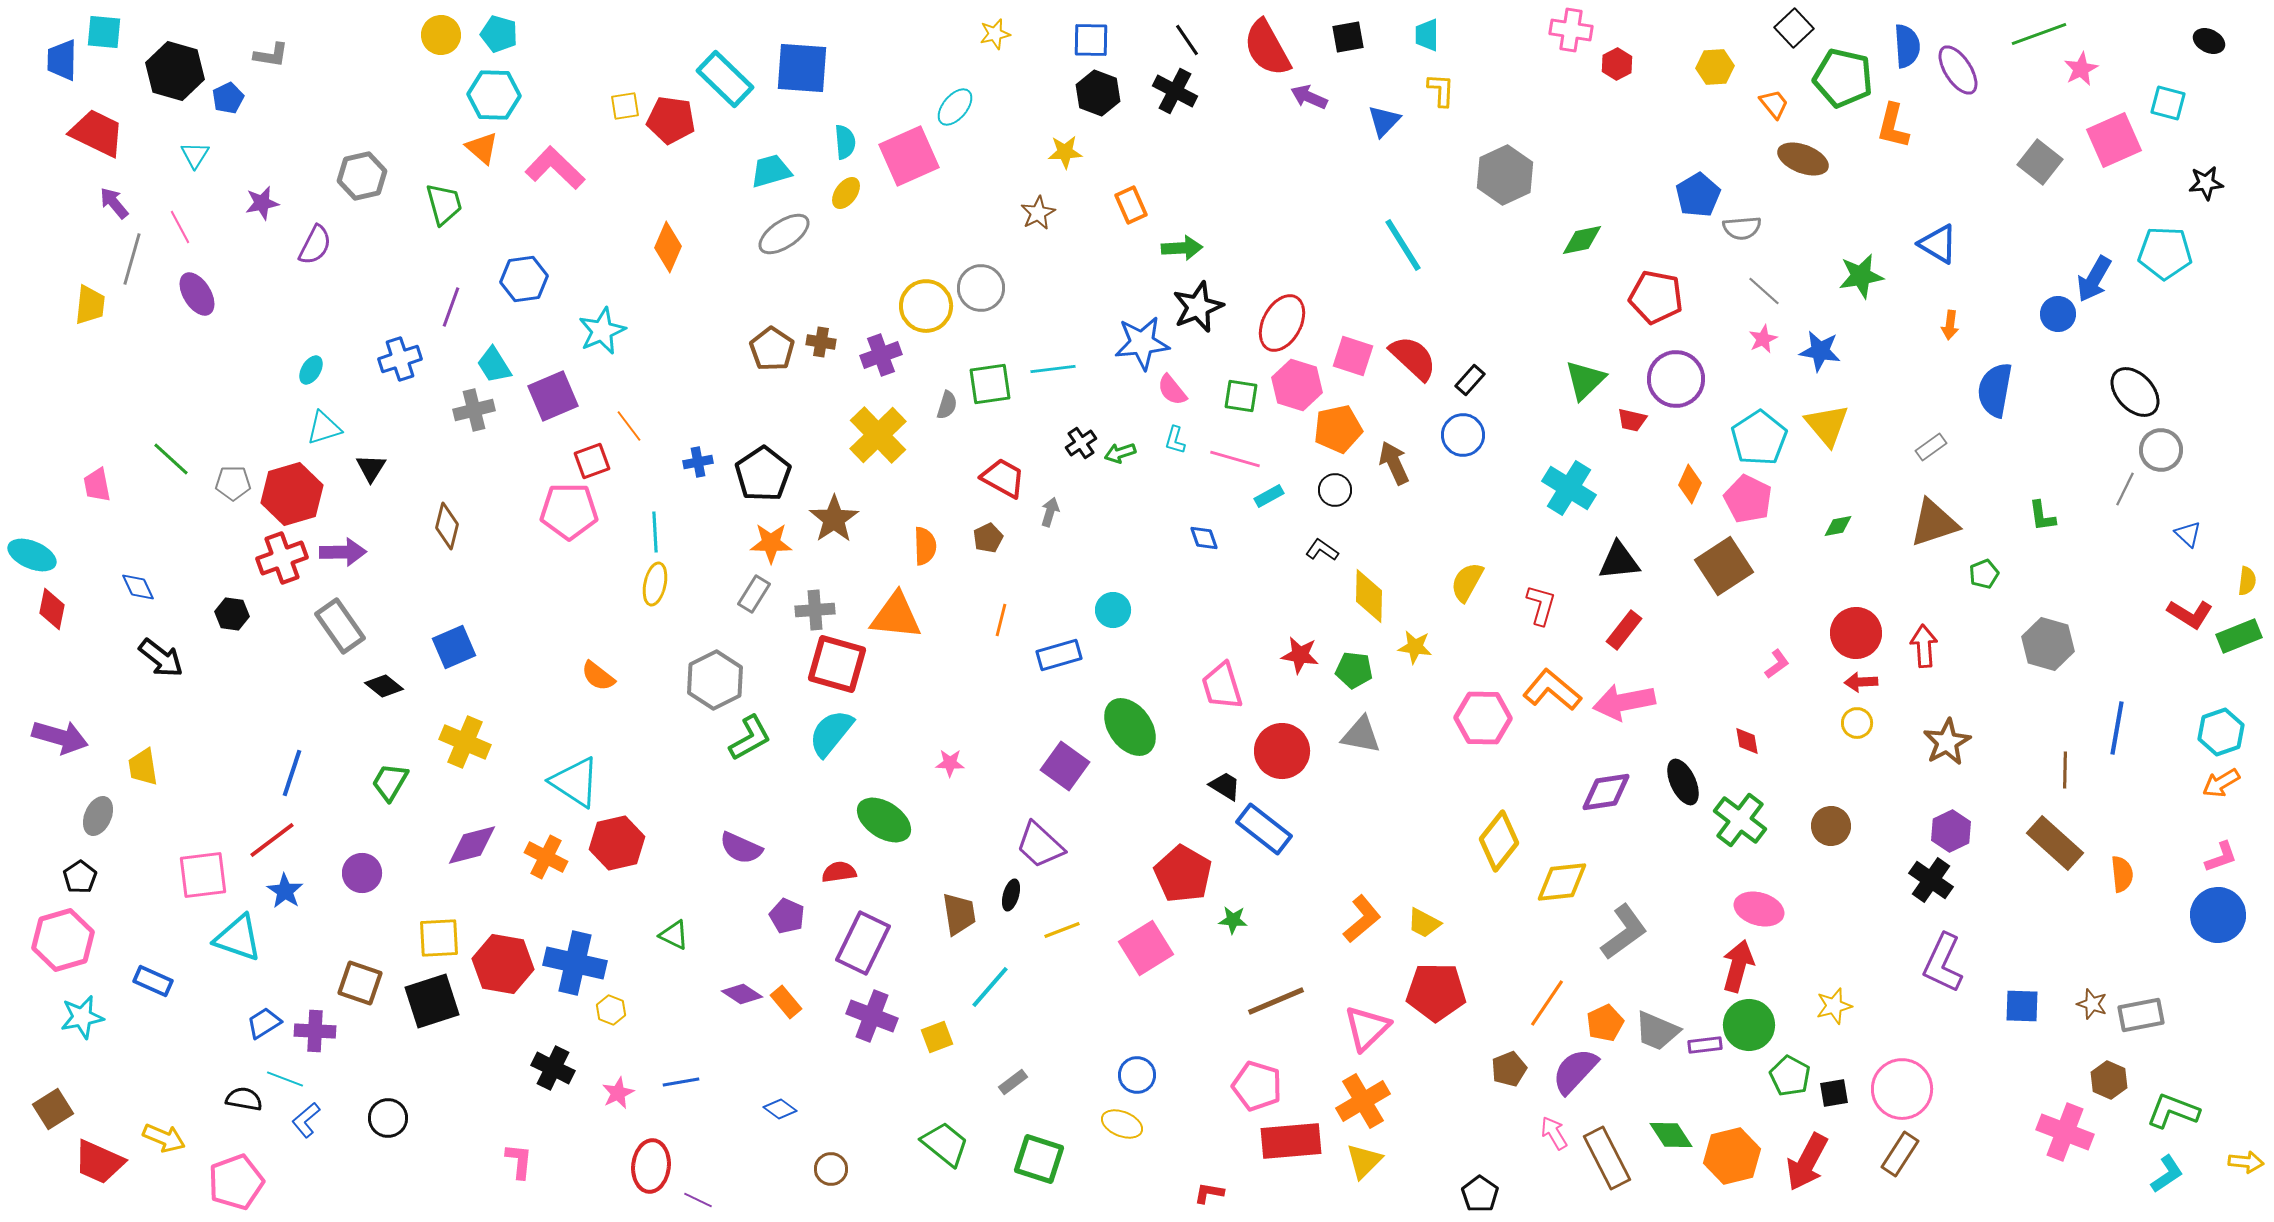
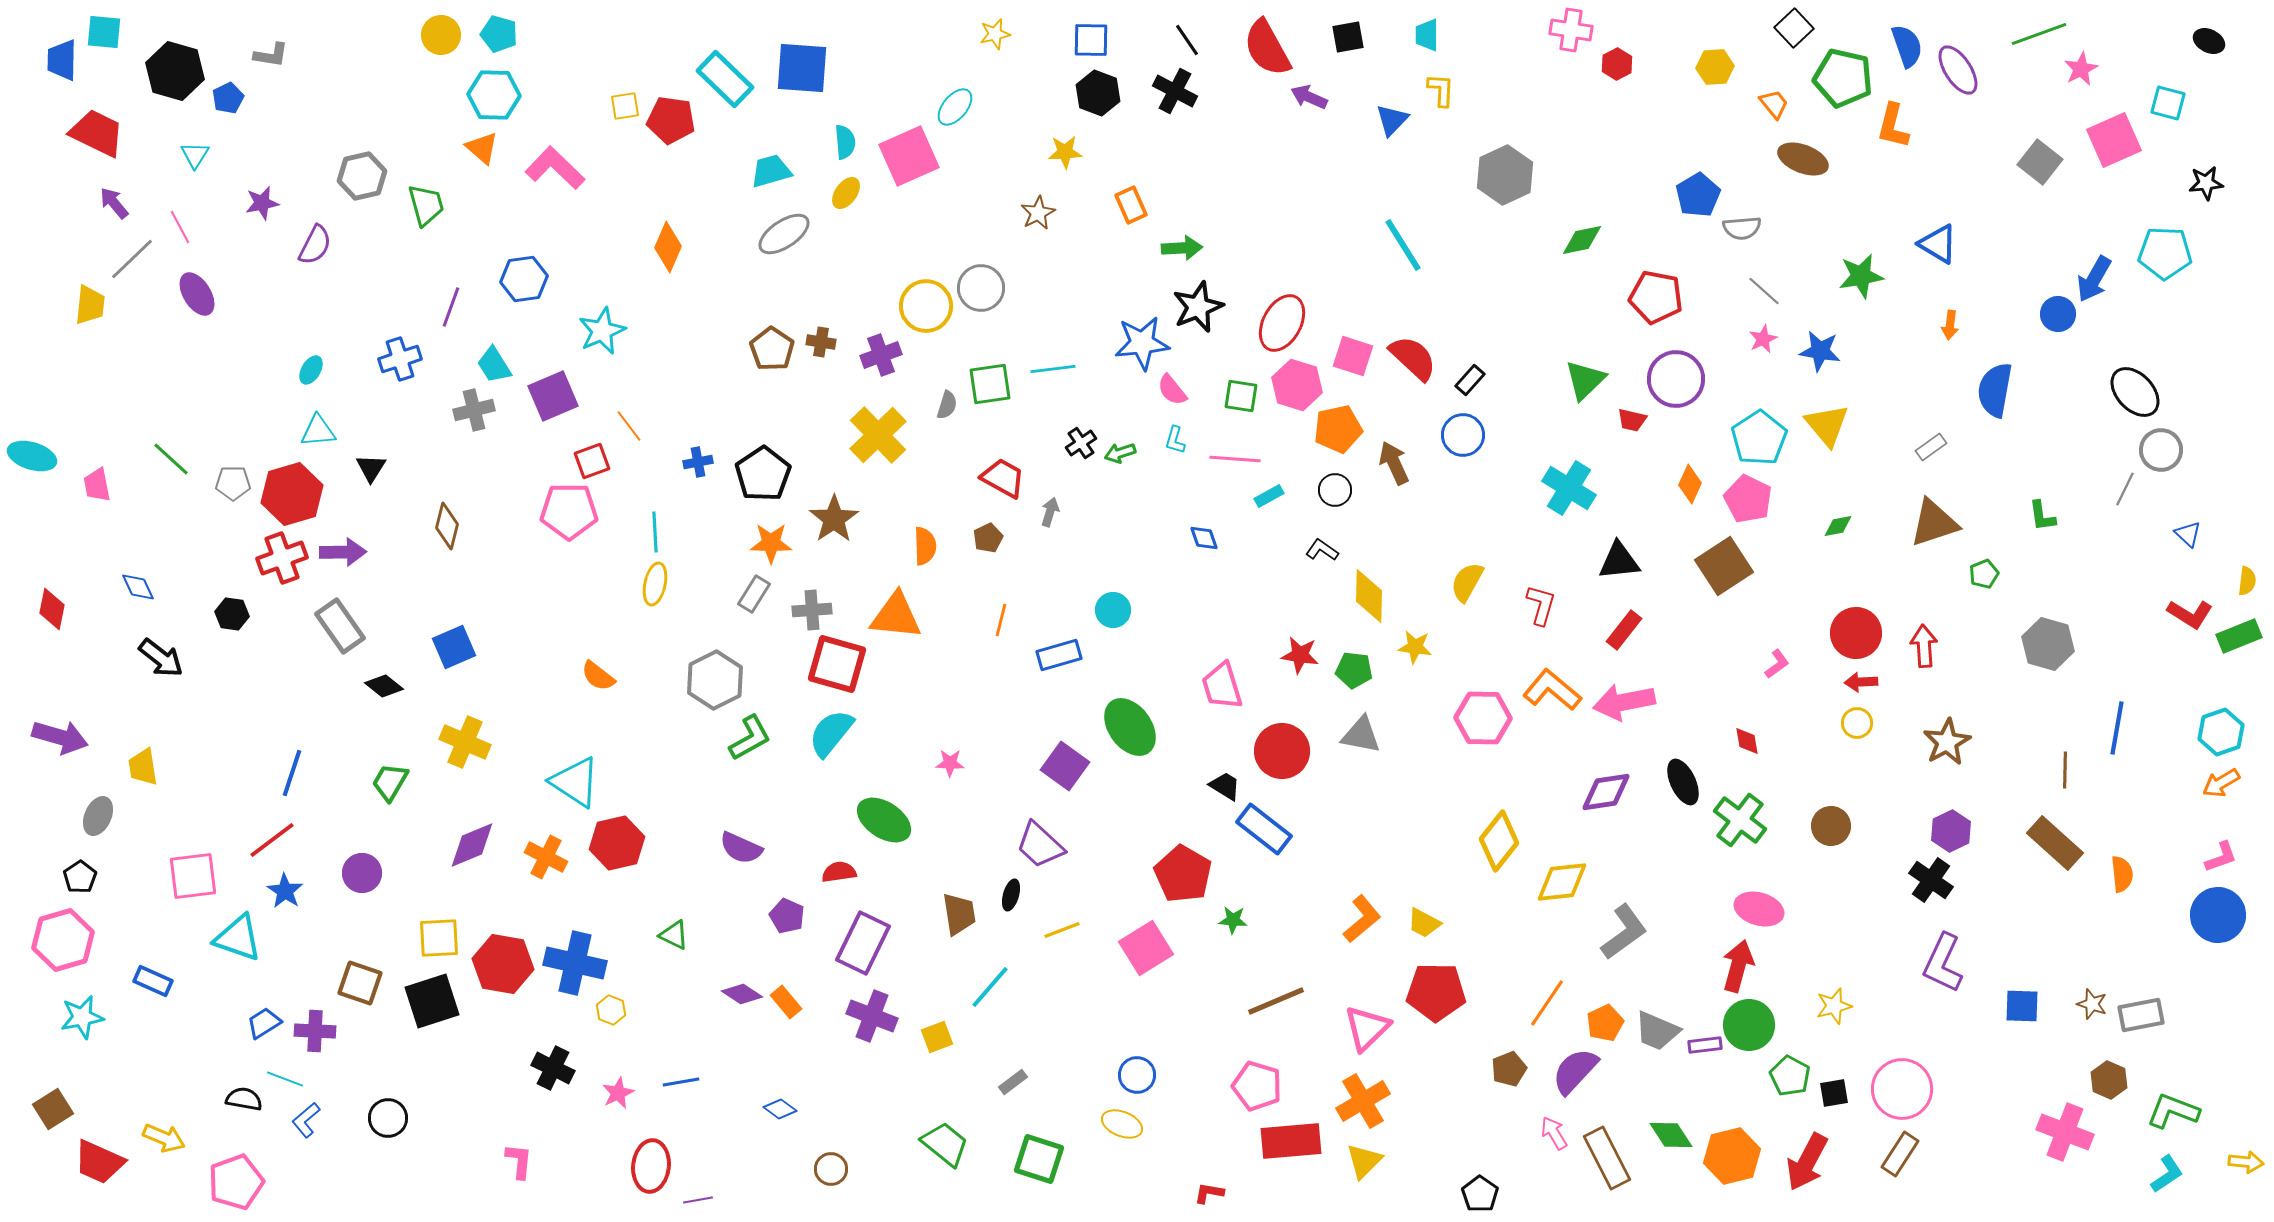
blue semicircle at (1907, 46): rotated 15 degrees counterclockwise
blue triangle at (1384, 121): moved 8 px right, 1 px up
green trapezoid at (444, 204): moved 18 px left, 1 px down
gray line at (132, 259): rotated 30 degrees clockwise
cyan triangle at (324, 428): moved 6 px left, 3 px down; rotated 12 degrees clockwise
pink line at (1235, 459): rotated 12 degrees counterclockwise
cyan ellipse at (32, 555): moved 99 px up; rotated 6 degrees counterclockwise
gray cross at (815, 610): moved 3 px left
purple diamond at (472, 845): rotated 8 degrees counterclockwise
pink square at (203, 875): moved 10 px left, 1 px down
purple line at (698, 1200): rotated 36 degrees counterclockwise
